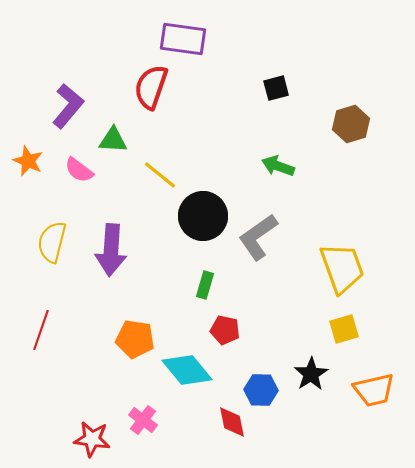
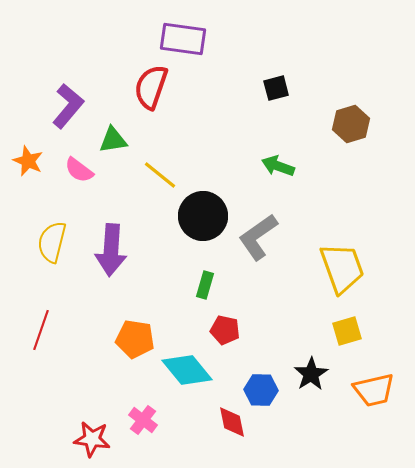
green triangle: rotated 12 degrees counterclockwise
yellow square: moved 3 px right, 2 px down
